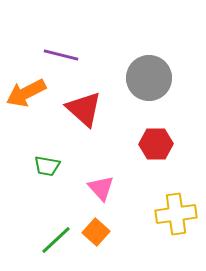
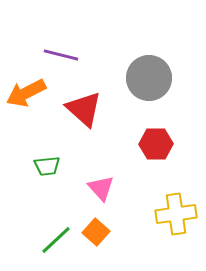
green trapezoid: rotated 16 degrees counterclockwise
